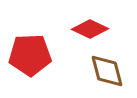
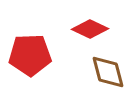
brown diamond: moved 1 px right, 1 px down
